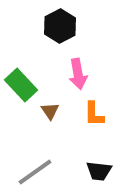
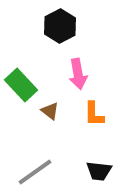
brown triangle: rotated 18 degrees counterclockwise
